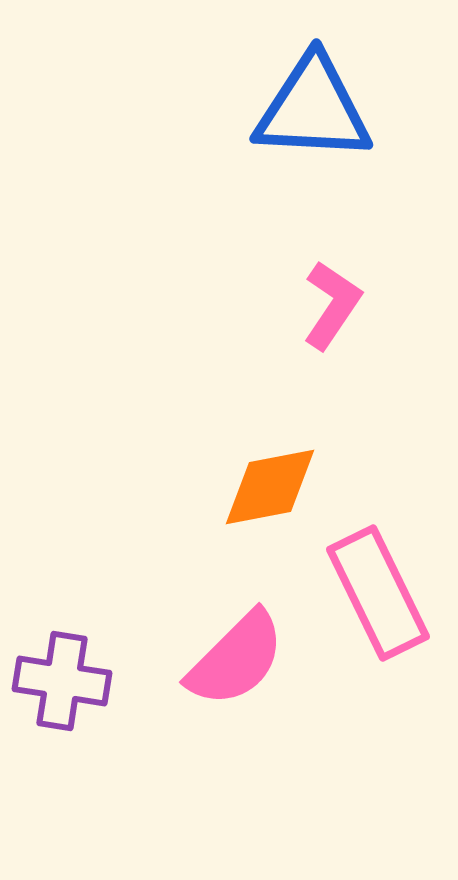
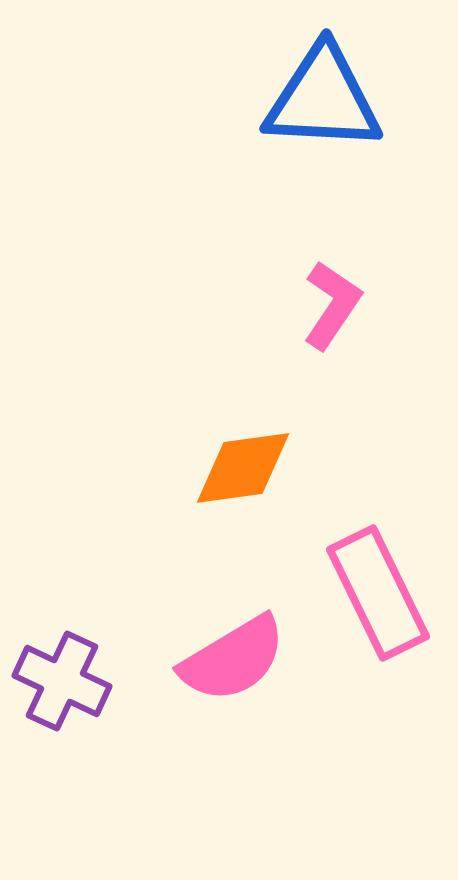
blue triangle: moved 10 px right, 10 px up
orange diamond: moved 27 px left, 19 px up; rotated 3 degrees clockwise
pink semicircle: moved 3 px left; rotated 14 degrees clockwise
purple cross: rotated 16 degrees clockwise
